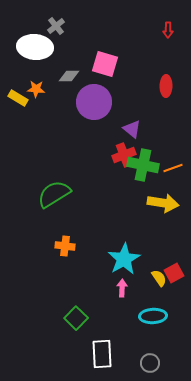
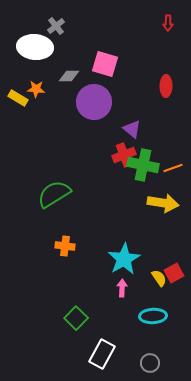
red arrow: moved 7 px up
white rectangle: rotated 32 degrees clockwise
